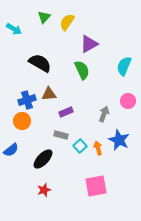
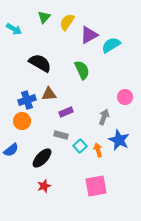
purple triangle: moved 9 px up
cyan semicircle: moved 13 px left, 21 px up; rotated 36 degrees clockwise
pink circle: moved 3 px left, 4 px up
gray arrow: moved 3 px down
orange arrow: moved 2 px down
black ellipse: moved 1 px left, 1 px up
red star: moved 4 px up
